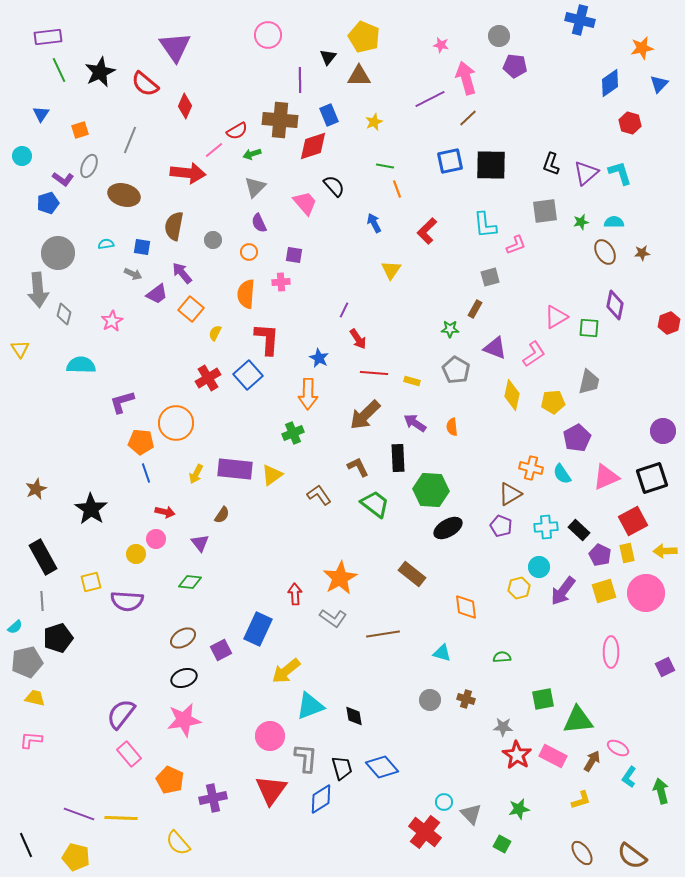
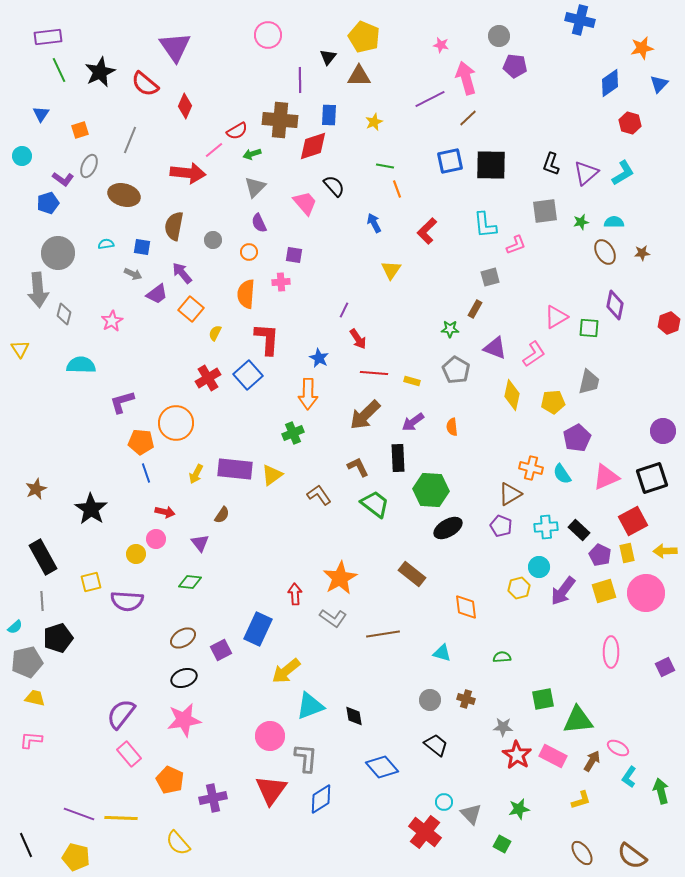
blue rectangle at (329, 115): rotated 25 degrees clockwise
cyan L-shape at (620, 173): moved 3 px right; rotated 76 degrees clockwise
purple arrow at (415, 423): moved 2 px left, 1 px up; rotated 70 degrees counterclockwise
black trapezoid at (342, 768): moved 94 px right, 23 px up; rotated 35 degrees counterclockwise
